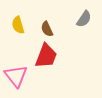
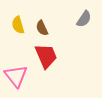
brown semicircle: moved 5 px left, 1 px up
red trapezoid: rotated 44 degrees counterclockwise
